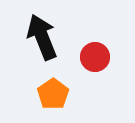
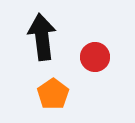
black arrow: rotated 15 degrees clockwise
